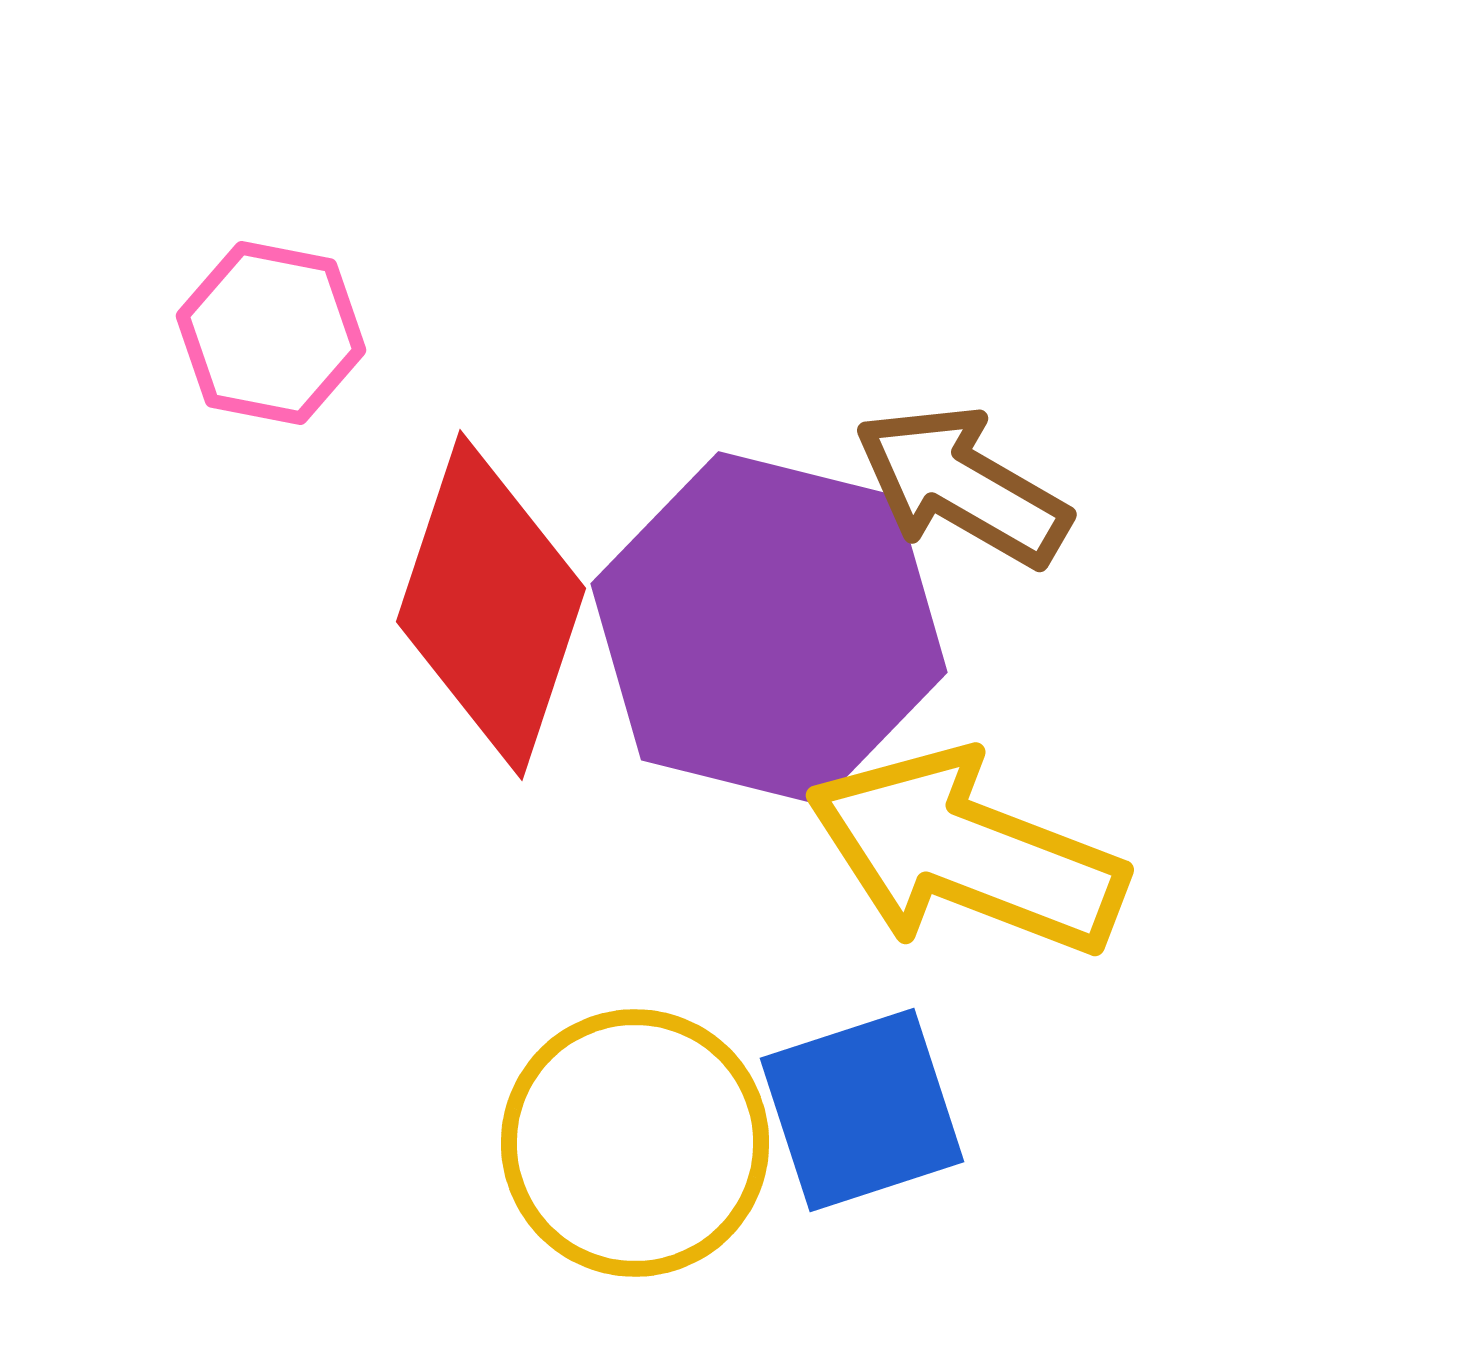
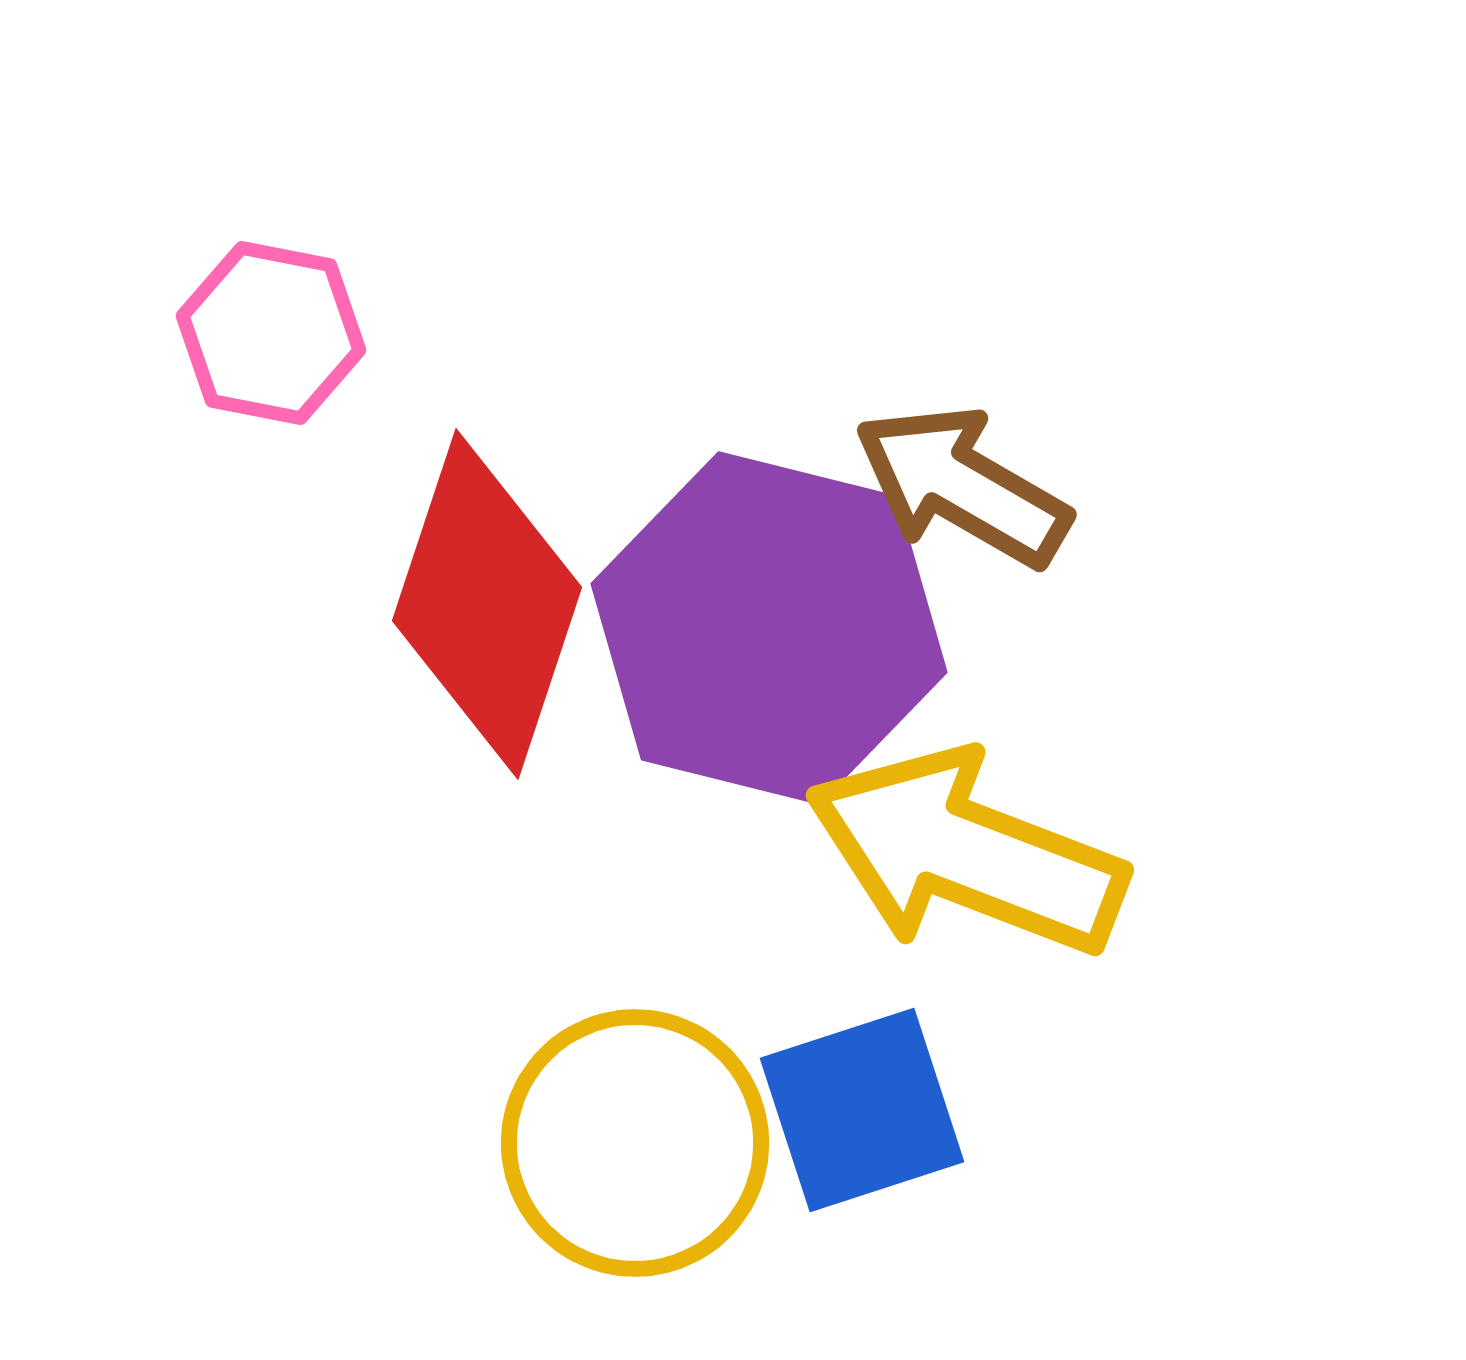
red diamond: moved 4 px left, 1 px up
